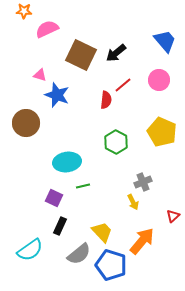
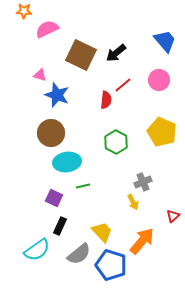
brown circle: moved 25 px right, 10 px down
cyan semicircle: moved 7 px right
